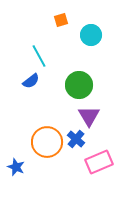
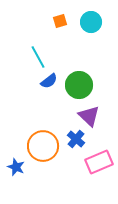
orange square: moved 1 px left, 1 px down
cyan circle: moved 13 px up
cyan line: moved 1 px left, 1 px down
blue semicircle: moved 18 px right
purple triangle: rotated 15 degrees counterclockwise
orange circle: moved 4 px left, 4 px down
